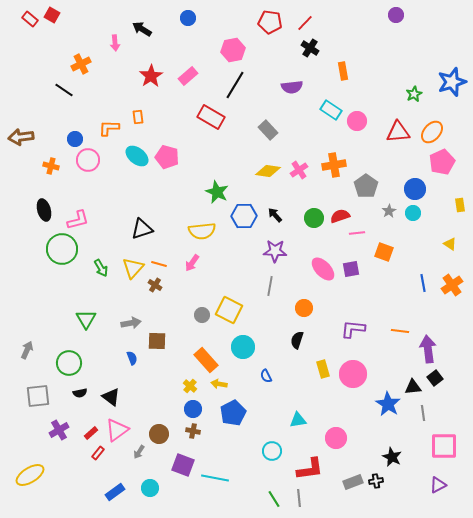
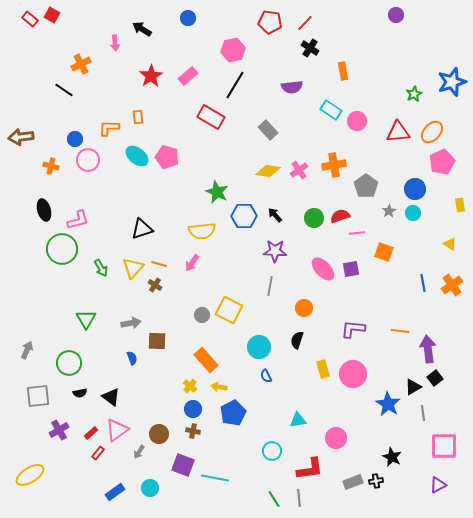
cyan circle at (243, 347): moved 16 px right
yellow arrow at (219, 384): moved 3 px down
black triangle at (413, 387): rotated 24 degrees counterclockwise
